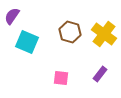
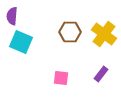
purple semicircle: rotated 30 degrees counterclockwise
brown hexagon: rotated 15 degrees counterclockwise
cyan square: moved 6 px left
purple rectangle: moved 1 px right
